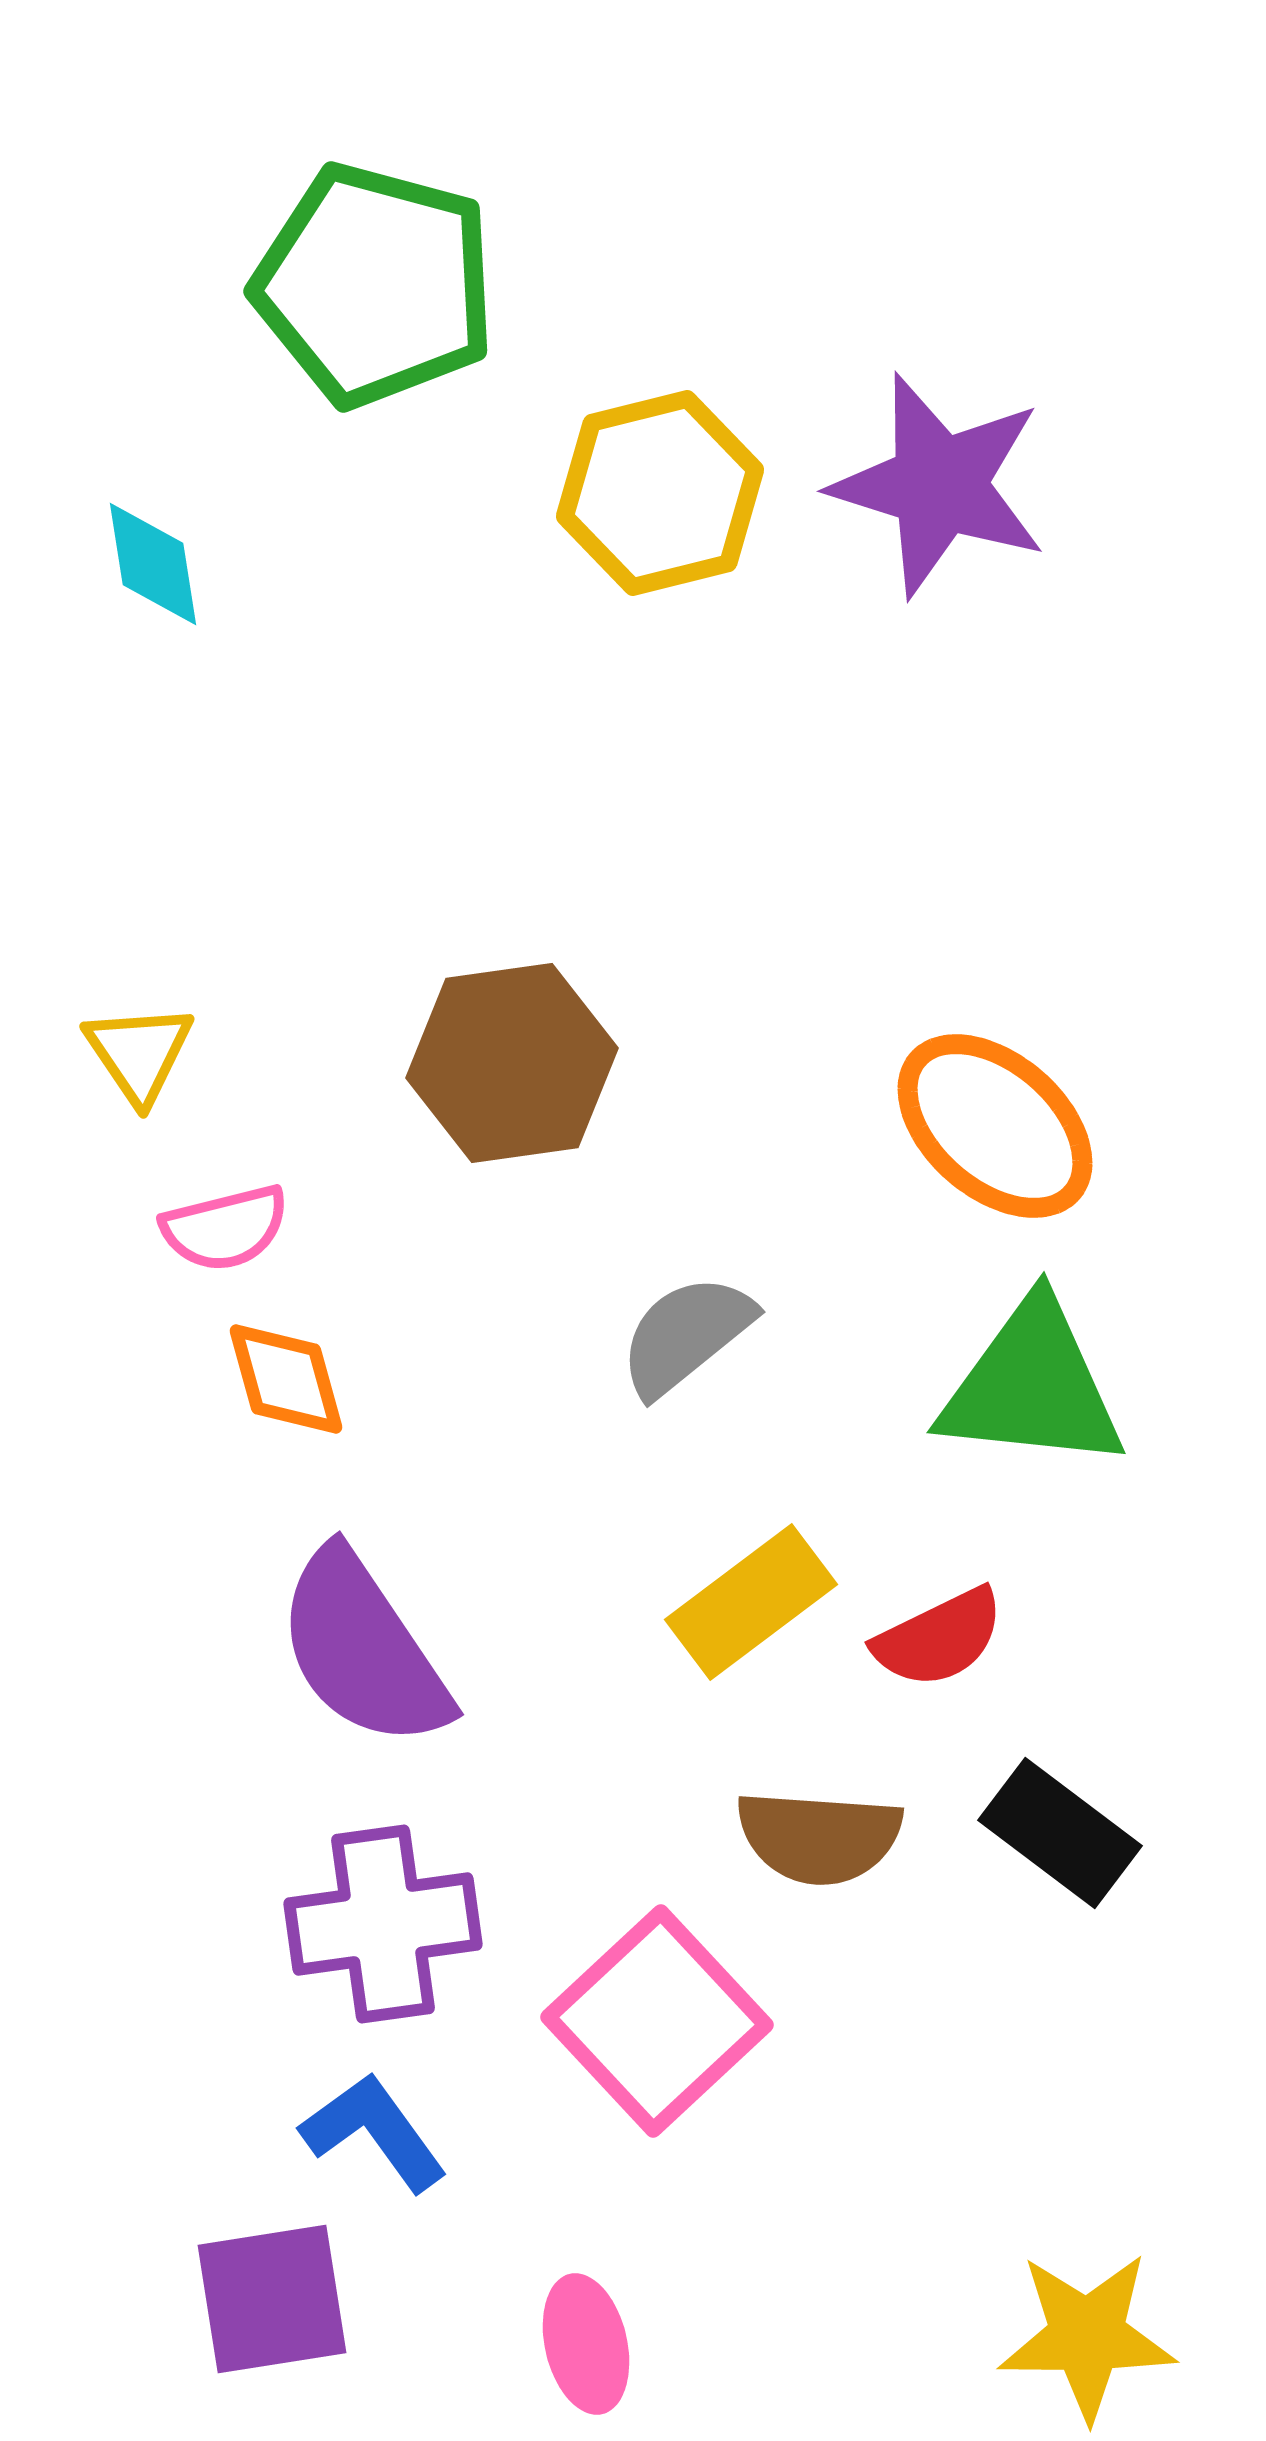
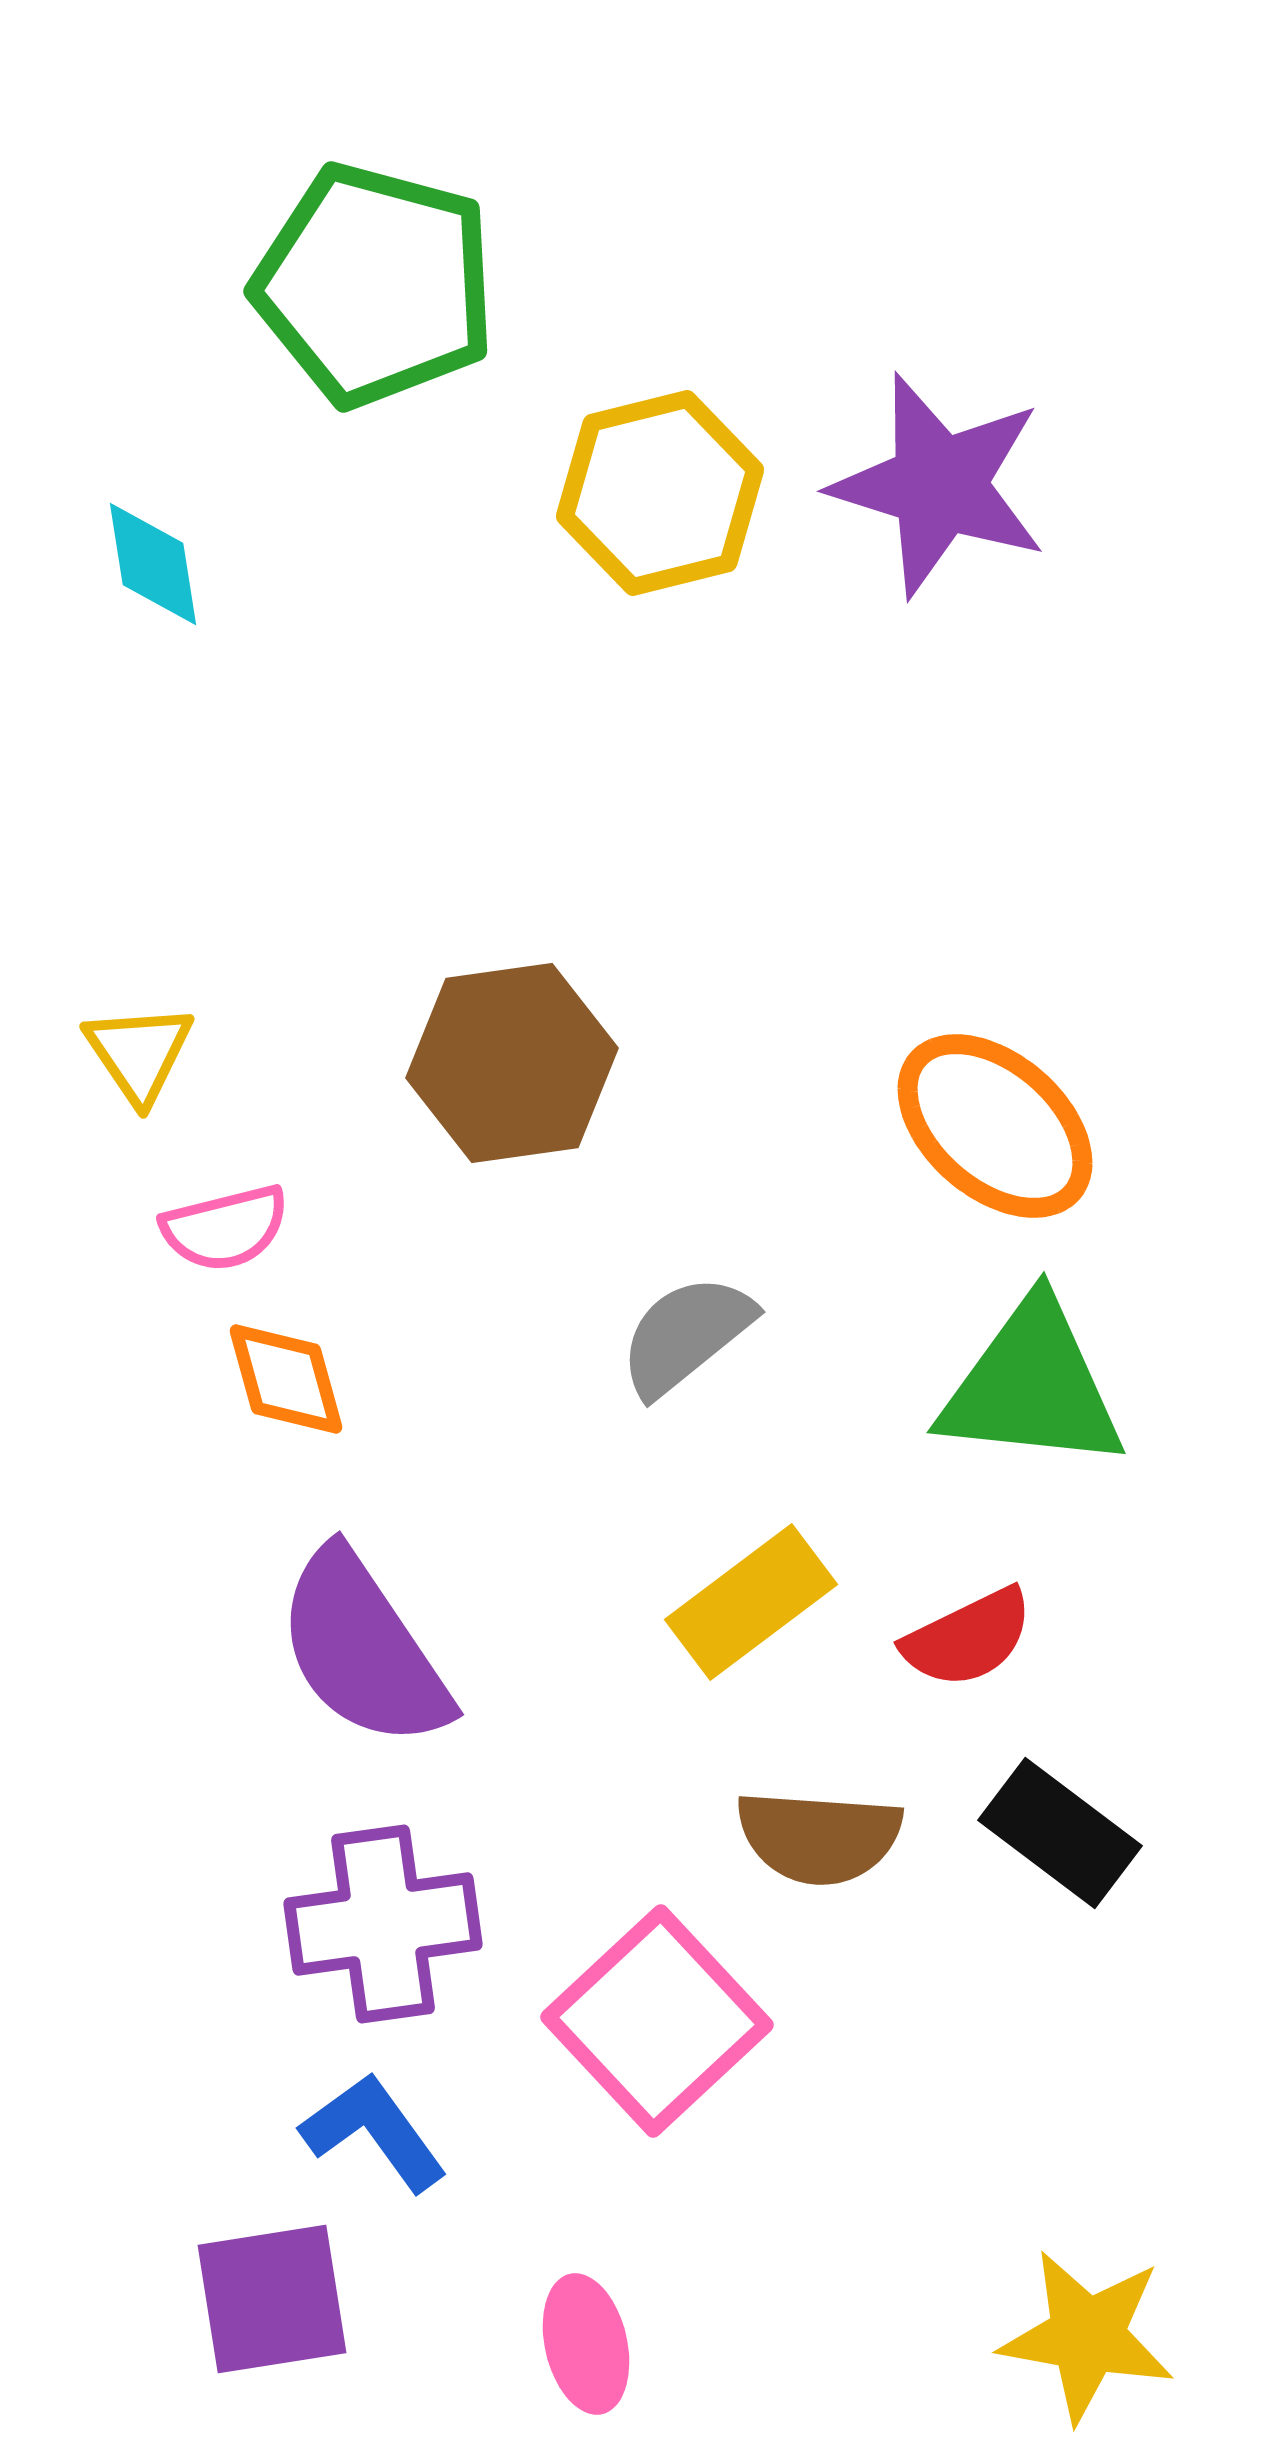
red semicircle: moved 29 px right
yellow star: rotated 10 degrees clockwise
